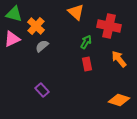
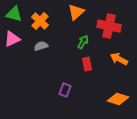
orange triangle: rotated 36 degrees clockwise
orange cross: moved 4 px right, 5 px up
green arrow: moved 3 px left
gray semicircle: moved 1 px left; rotated 24 degrees clockwise
orange arrow: rotated 24 degrees counterclockwise
purple rectangle: moved 23 px right; rotated 64 degrees clockwise
orange diamond: moved 1 px left, 1 px up
